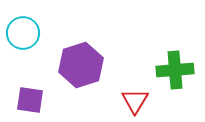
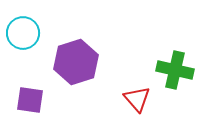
purple hexagon: moved 5 px left, 3 px up
green cross: rotated 18 degrees clockwise
red triangle: moved 2 px right, 2 px up; rotated 12 degrees counterclockwise
